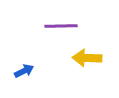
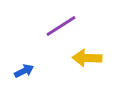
purple line: rotated 32 degrees counterclockwise
